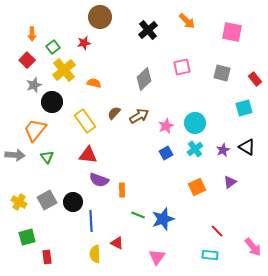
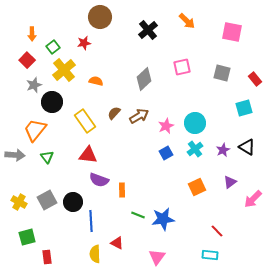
orange semicircle at (94, 83): moved 2 px right, 2 px up
blue star at (163, 219): rotated 10 degrees clockwise
pink arrow at (253, 247): moved 48 px up; rotated 84 degrees clockwise
